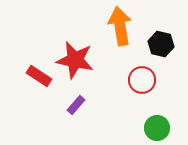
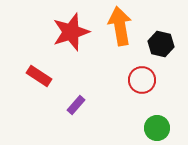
red star: moved 4 px left, 28 px up; rotated 30 degrees counterclockwise
